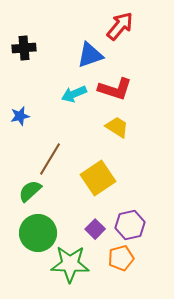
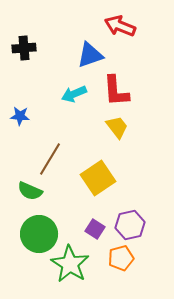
red arrow: rotated 108 degrees counterclockwise
red L-shape: moved 1 px right, 2 px down; rotated 68 degrees clockwise
blue star: rotated 18 degrees clockwise
yellow trapezoid: rotated 20 degrees clockwise
green semicircle: rotated 115 degrees counterclockwise
purple square: rotated 12 degrees counterclockwise
green circle: moved 1 px right, 1 px down
green star: rotated 30 degrees clockwise
